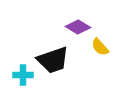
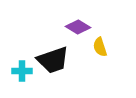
yellow semicircle: rotated 24 degrees clockwise
cyan cross: moved 1 px left, 4 px up
